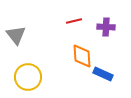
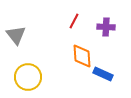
red line: rotated 49 degrees counterclockwise
